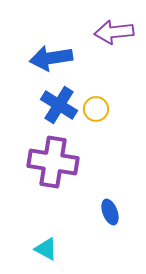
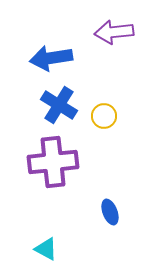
yellow circle: moved 8 px right, 7 px down
purple cross: rotated 15 degrees counterclockwise
